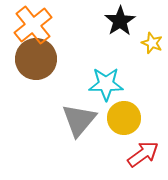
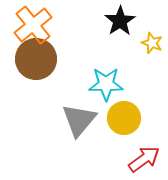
red arrow: moved 1 px right, 5 px down
